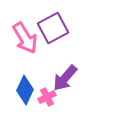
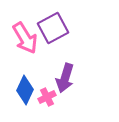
purple arrow: rotated 24 degrees counterclockwise
